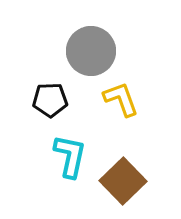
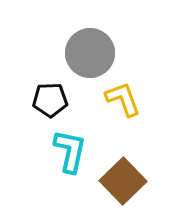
gray circle: moved 1 px left, 2 px down
yellow L-shape: moved 2 px right
cyan L-shape: moved 5 px up
